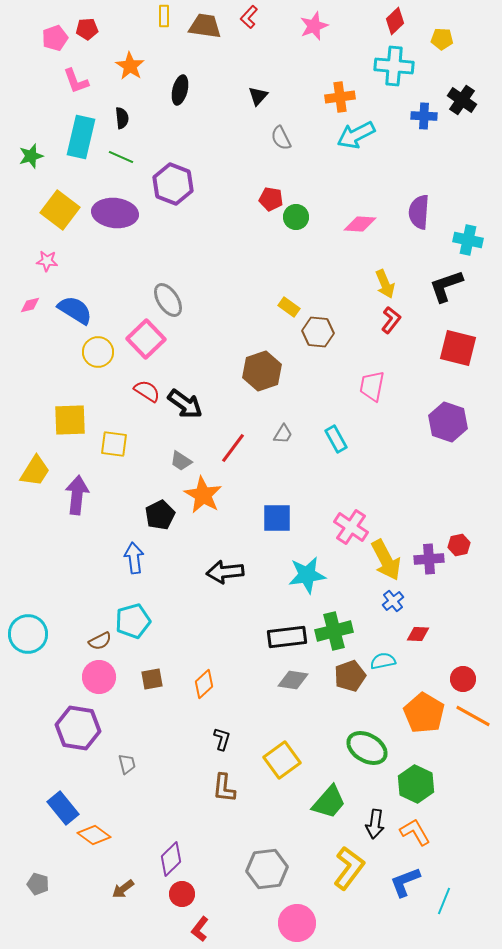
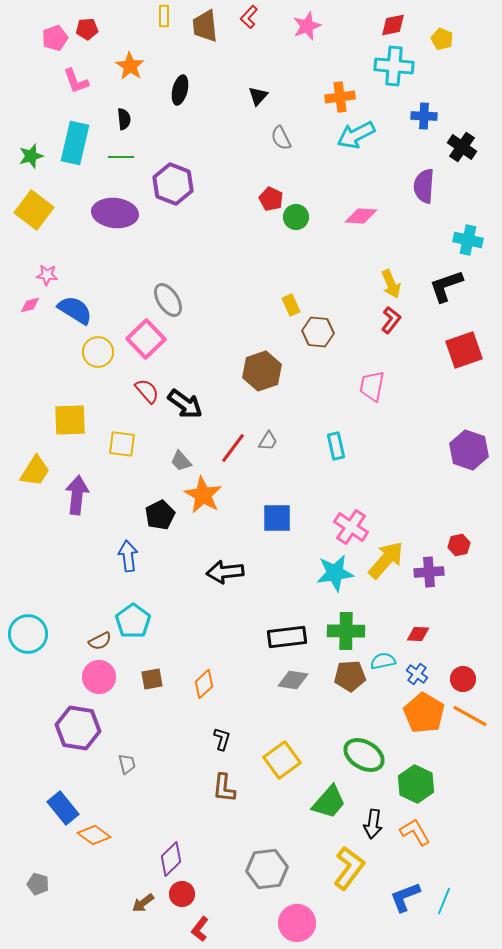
red diamond at (395, 21): moved 2 px left, 4 px down; rotated 32 degrees clockwise
brown trapezoid at (205, 26): rotated 104 degrees counterclockwise
pink star at (314, 26): moved 7 px left
yellow pentagon at (442, 39): rotated 20 degrees clockwise
black cross at (462, 100): moved 47 px down
black semicircle at (122, 118): moved 2 px right, 1 px down
cyan rectangle at (81, 137): moved 6 px left, 6 px down
green line at (121, 157): rotated 25 degrees counterclockwise
red pentagon at (271, 199): rotated 15 degrees clockwise
yellow square at (60, 210): moved 26 px left
purple semicircle at (419, 212): moved 5 px right, 26 px up
pink diamond at (360, 224): moved 1 px right, 8 px up
pink star at (47, 261): moved 14 px down
yellow arrow at (385, 284): moved 6 px right
yellow rectangle at (289, 307): moved 2 px right, 2 px up; rotated 30 degrees clockwise
red square at (458, 348): moved 6 px right, 2 px down; rotated 33 degrees counterclockwise
red semicircle at (147, 391): rotated 16 degrees clockwise
purple hexagon at (448, 422): moved 21 px right, 28 px down
gray trapezoid at (283, 434): moved 15 px left, 7 px down
cyan rectangle at (336, 439): moved 7 px down; rotated 16 degrees clockwise
yellow square at (114, 444): moved 8 px right
gray trapezoid at (181, 461): rotated 15 degrees clockwise
blue arrow at (134, 558): moved 6 px left, 2 px up
purple cross at (429, 559): moved 13 px down
yellow arrow at (386, 560): rotated 111 degrees counterclockwise
cyan star at (307, 575): moved 28 px right, 2 px up
blue cross at (393, 601): moved 24 px right, 73 px down; rotated 15 degrees counterclockwise
cyan pentagon at (133, 621): rotated 20 degrees counterclockwise
green cross at (334, 631): moved 12 px right; rotated 15 degrees clockwise
brown pentagon at (350, 676): rotated 16 degrees clockwise
orange line at (473, 716): moved 3 px left
green ellipse at (367, 748): moved 3 px left, 7 px down
black arrow at (375, 824): moved 2 px left
blue L-shape at (405, 882): moved 15 px down
brown arrow at (123, 889): moved 20 px right, 14 px down
